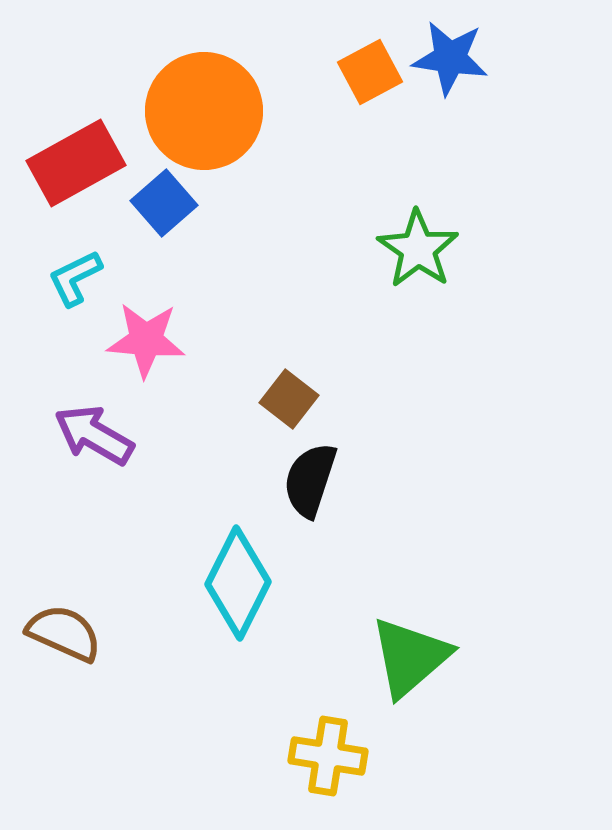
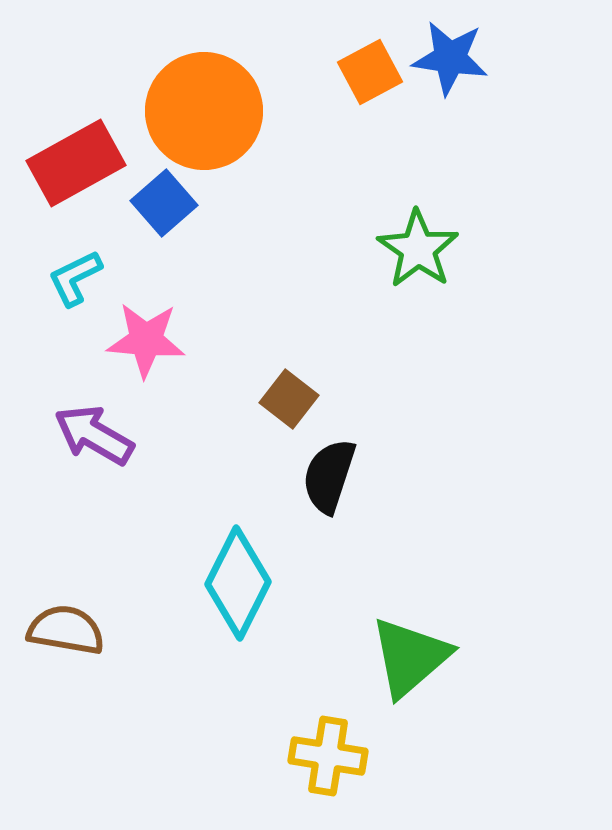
black semicircle: moved 19 px right, 4 px up
brown semicircle: moved 2 px right, 3 px up; rotated 14 degrees counterclockwise
